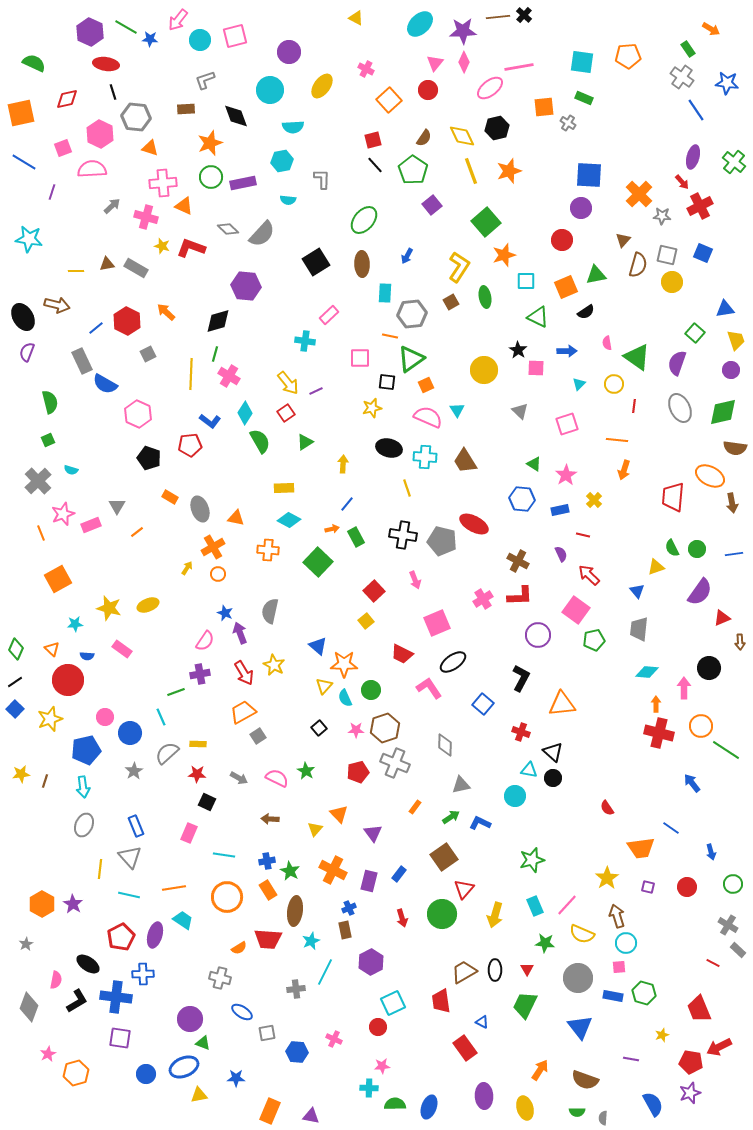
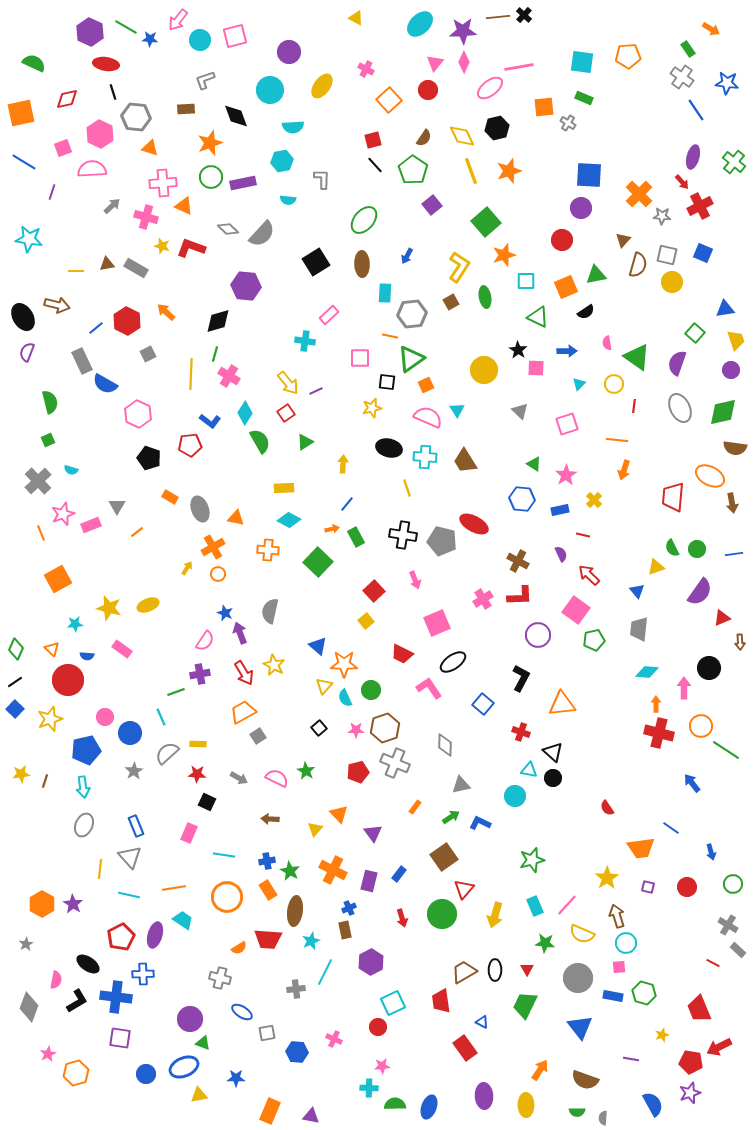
yellow ellipse at (525, 1108): moved 1 px right, 3 px up; rotated 15 degrees clockwise
